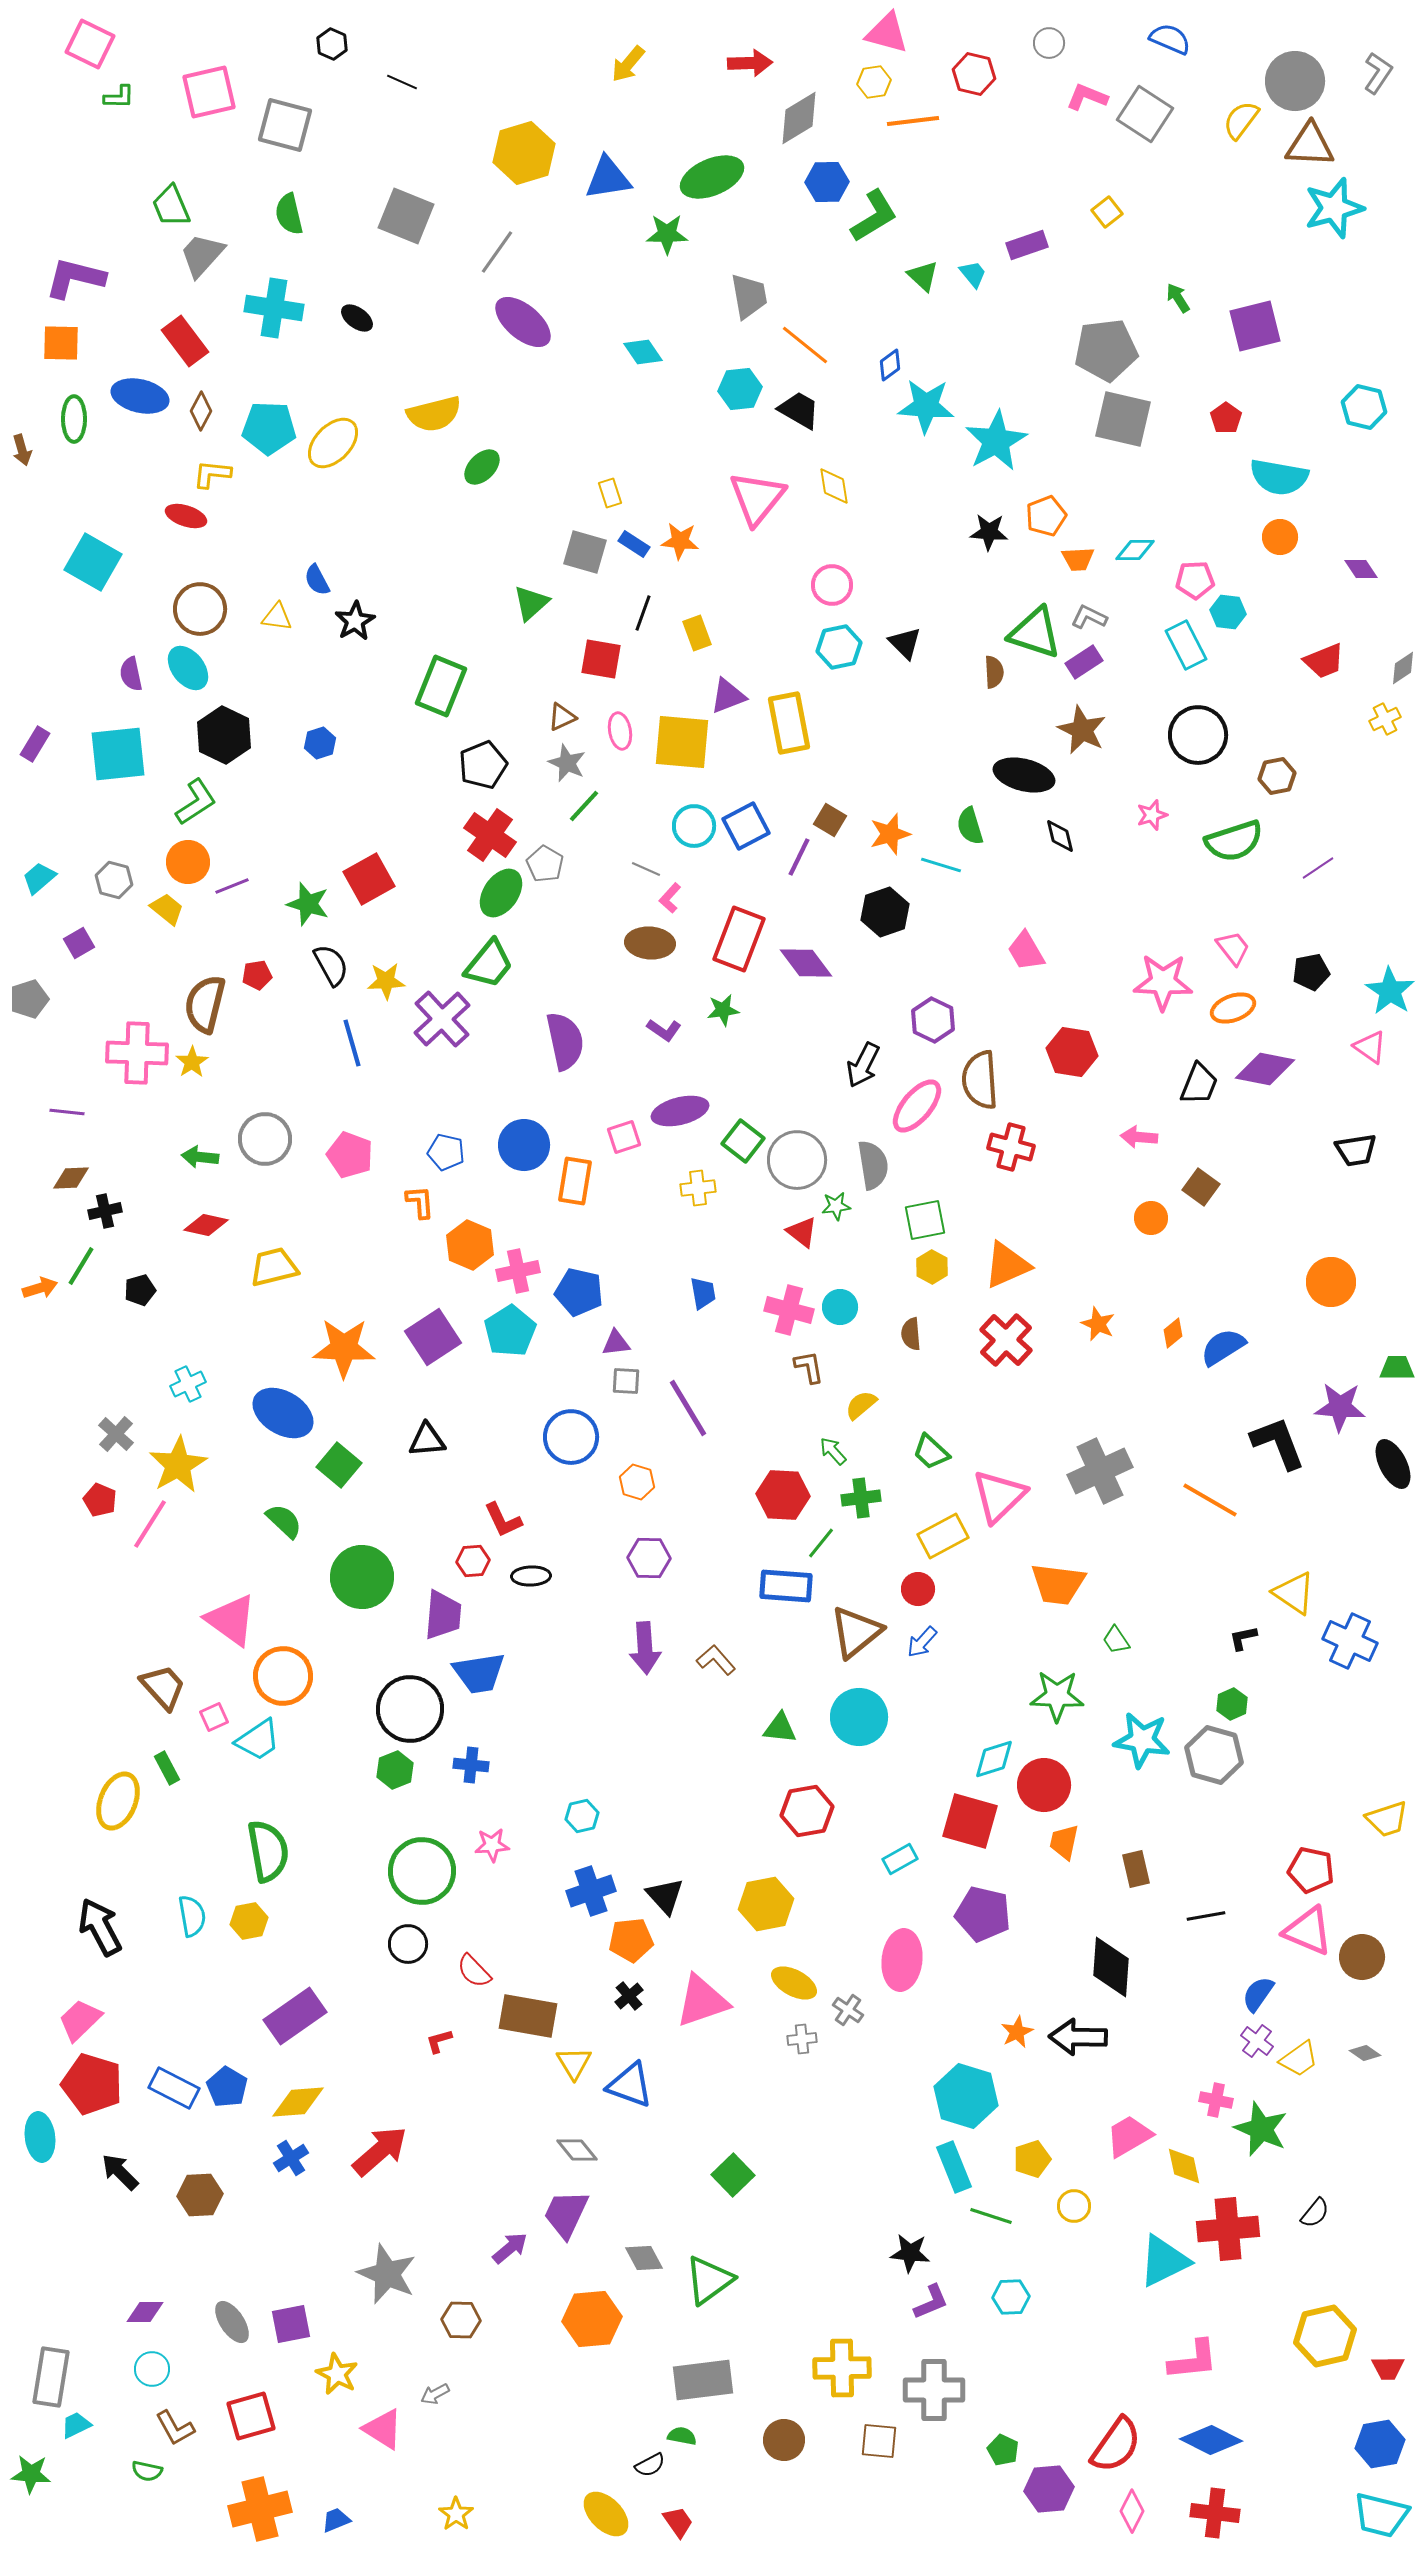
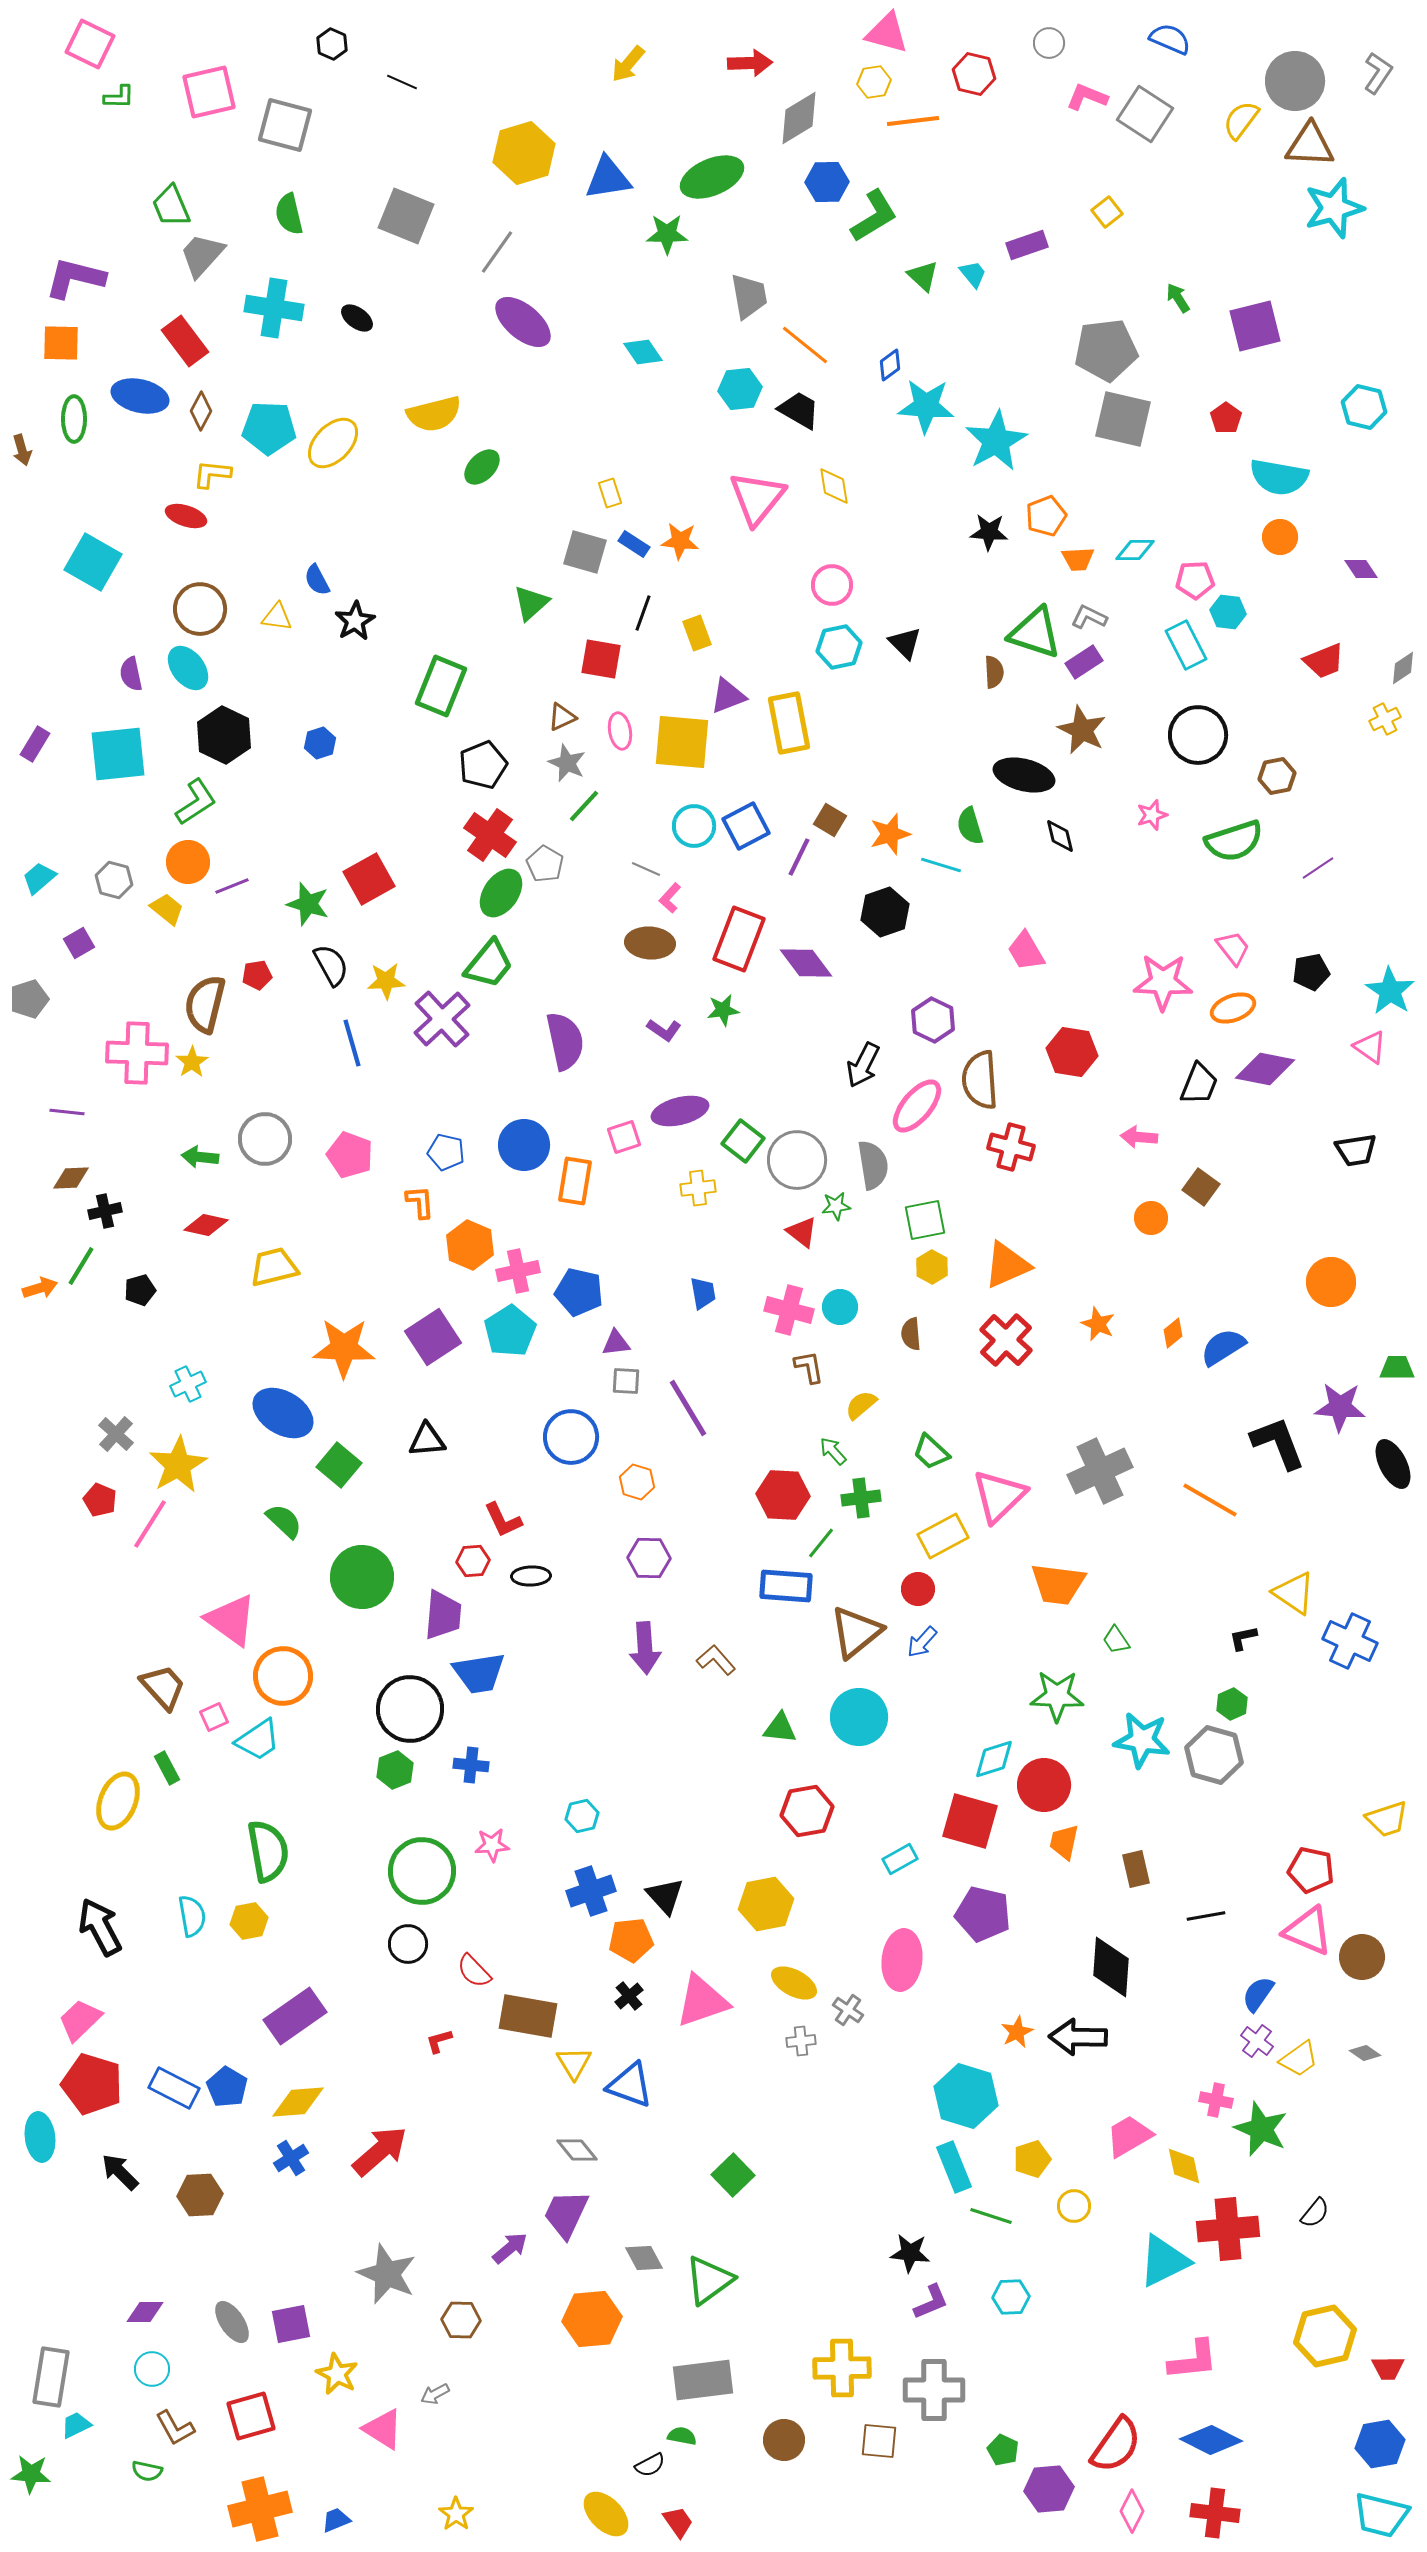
gray cross at (802, 2039): moved 1 px left, 2 px down
